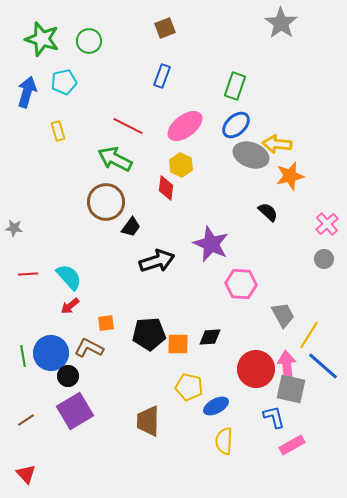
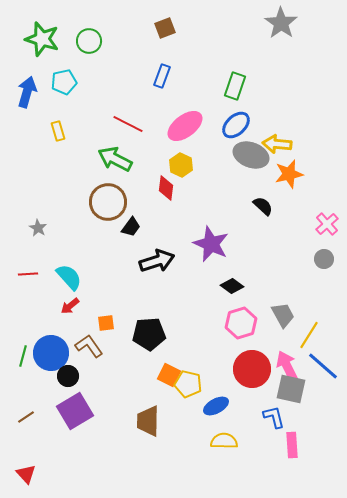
red line at (128, 126): moved 2 px up
orange star at (290, 176): moved 1 px left, 2 px up
brown circle at (106, 202): moved 2 px right
black semicircle at (268, 212): moved 5 px left, 6 px up
gray star at (14, 228): moved 24 px right; rotated 24 degrees clockwise
pink hexagon at (241, 284): moved 39 px down; rotated 20 degrees counterclockwise
black diamond at (210, 337): moved 22 px right, 51 px up; rotated 40 degrees clockwise
orange square at (178, 344): moved 9 px left, 31 px down; rotated 25 degrees clockwise
brown L-shape at (89, 348): moved 2 px up; rotated 28 degrees clockwise
green line at (23, 356): rotated 25 degrees clockwise
pink arrow at (287, 366): rotated 20 degrees counterclockwise
red circle at (256, 369): moved 4 px left
yellow pentagon at (189, 387): moved 1 px left, 3 px up
brown line at (26, 420): moved 3 px up
yellow semicircle at (224, 441): rotated 88 degrees clockwise
pink rectangle at (292, 445): rotated 65 degrees counterclockwise
